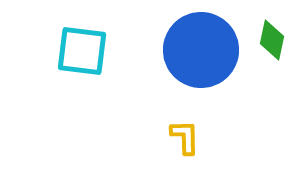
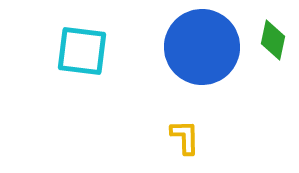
green diamond: moved 1 px right
blue circle: moved 1 px right, 3 px up
